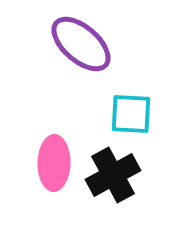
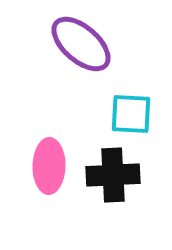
pink ellipse: moved 5 px left, 3 px down
black cross: rotated 26 degrees clockwise
